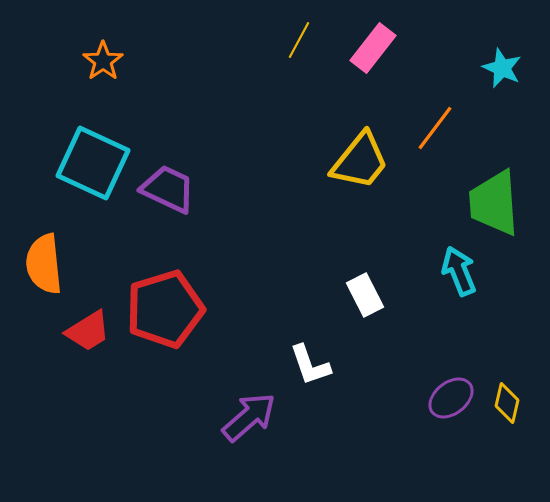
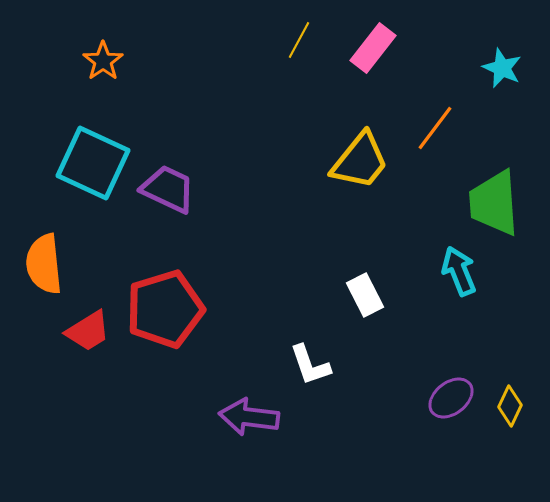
yellow diamond: moved 3 px right, 3 px down; rotated 12 degrees clockwise
purple arrow: rotated 132 degrees counterclockwise
